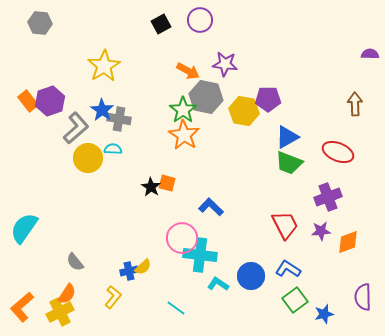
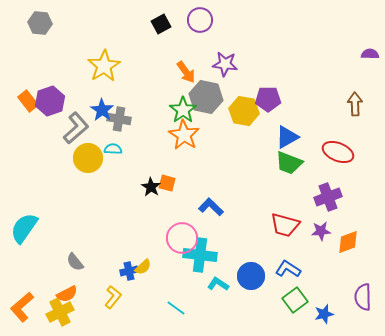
orange arrow at (188, 71): moved 2 px left, 1 px down; rotated 25 degrees clockwise
red trapezoid at (285, 225): rotated 132 degrees clockwise
orange semicircle at (67, 294): rotated 30 degrees clockwise
